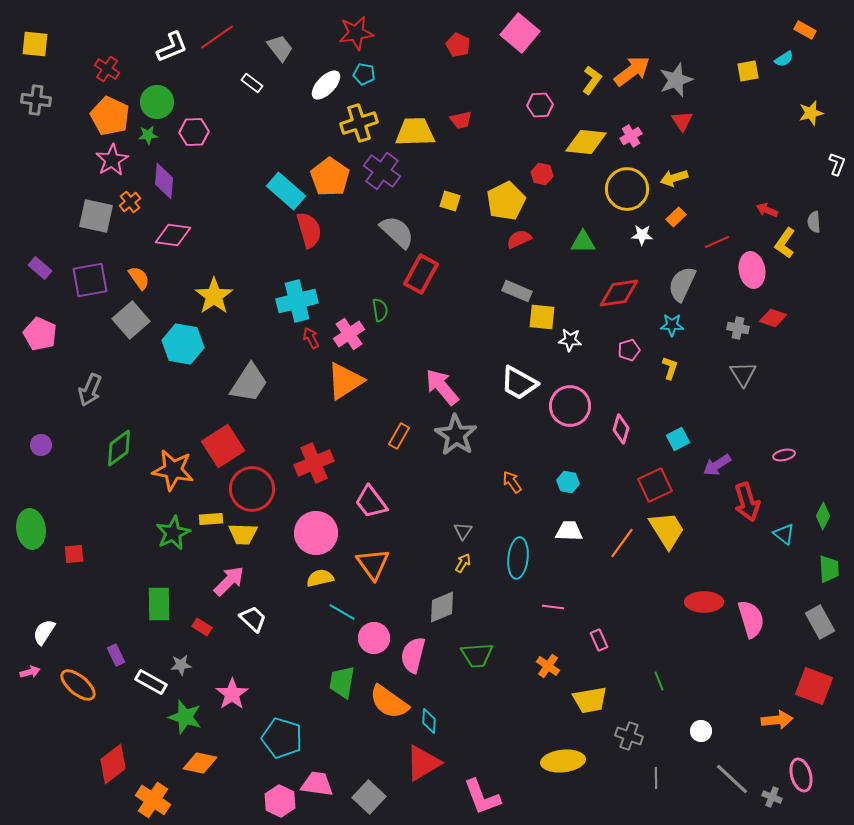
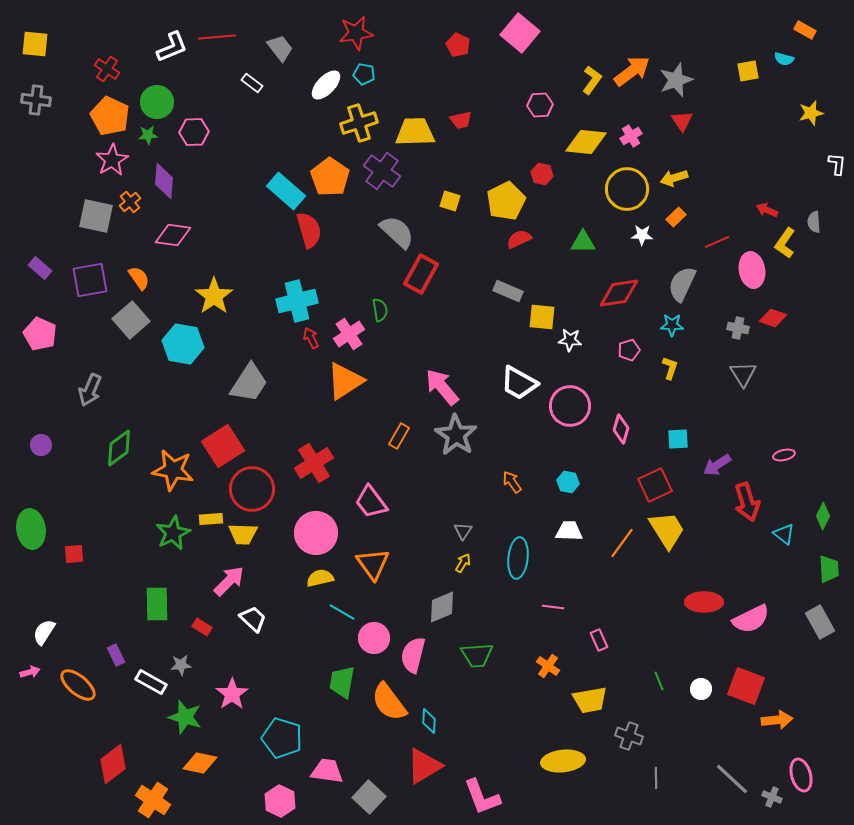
red line at (217, 37): rotated 30 degrees clockwise
cyan semicircle at (784, 59): rotated 48 degrees clockwise
white L-shape at (837, 164): rotated 15 degrees counterclockwise
gray rectangle at (517, 291): moved 9 px left
cyan square at (678, 439): rotated 25 degrees clockwise
red cross at (314, 463): rotated 9 degrees counterclockwise
green rectangle at (159, 604): moved 2 px left
pink semicircle at (751, 619): rotated 81 degrees clockwise
red square at (814, 686): moved 68 px left
orange semicircle at (389, 702): rotated 18 degrees clockwise
white circle at (701, 731): moved 42 px up
red triangle at (423, 763): moved 1 px right, 3 px down
pink trapezoid at (317, 784): moved 10 px right, 13 px up
